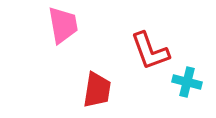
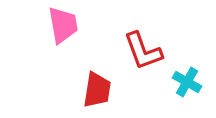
red L-shape: moved 7 px left
cyan cross: rotated 16 degrees clockwise
